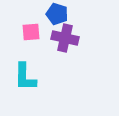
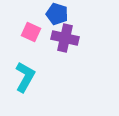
pink square: rotated 30 degrees clockwise
cyan L-shape: rotated 152 degrees counterclockwise
